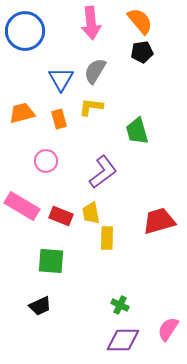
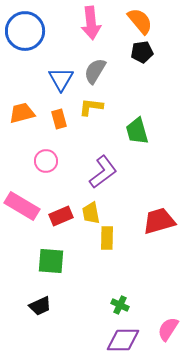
red rectangle: rotated 45 degrees counterclockwise
